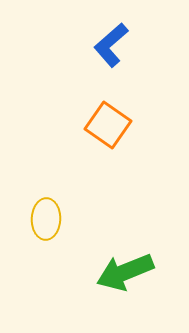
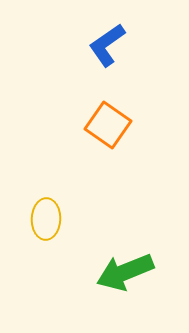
blue L-shape: moved 4 px left; rotated 6 degrees clockwise
